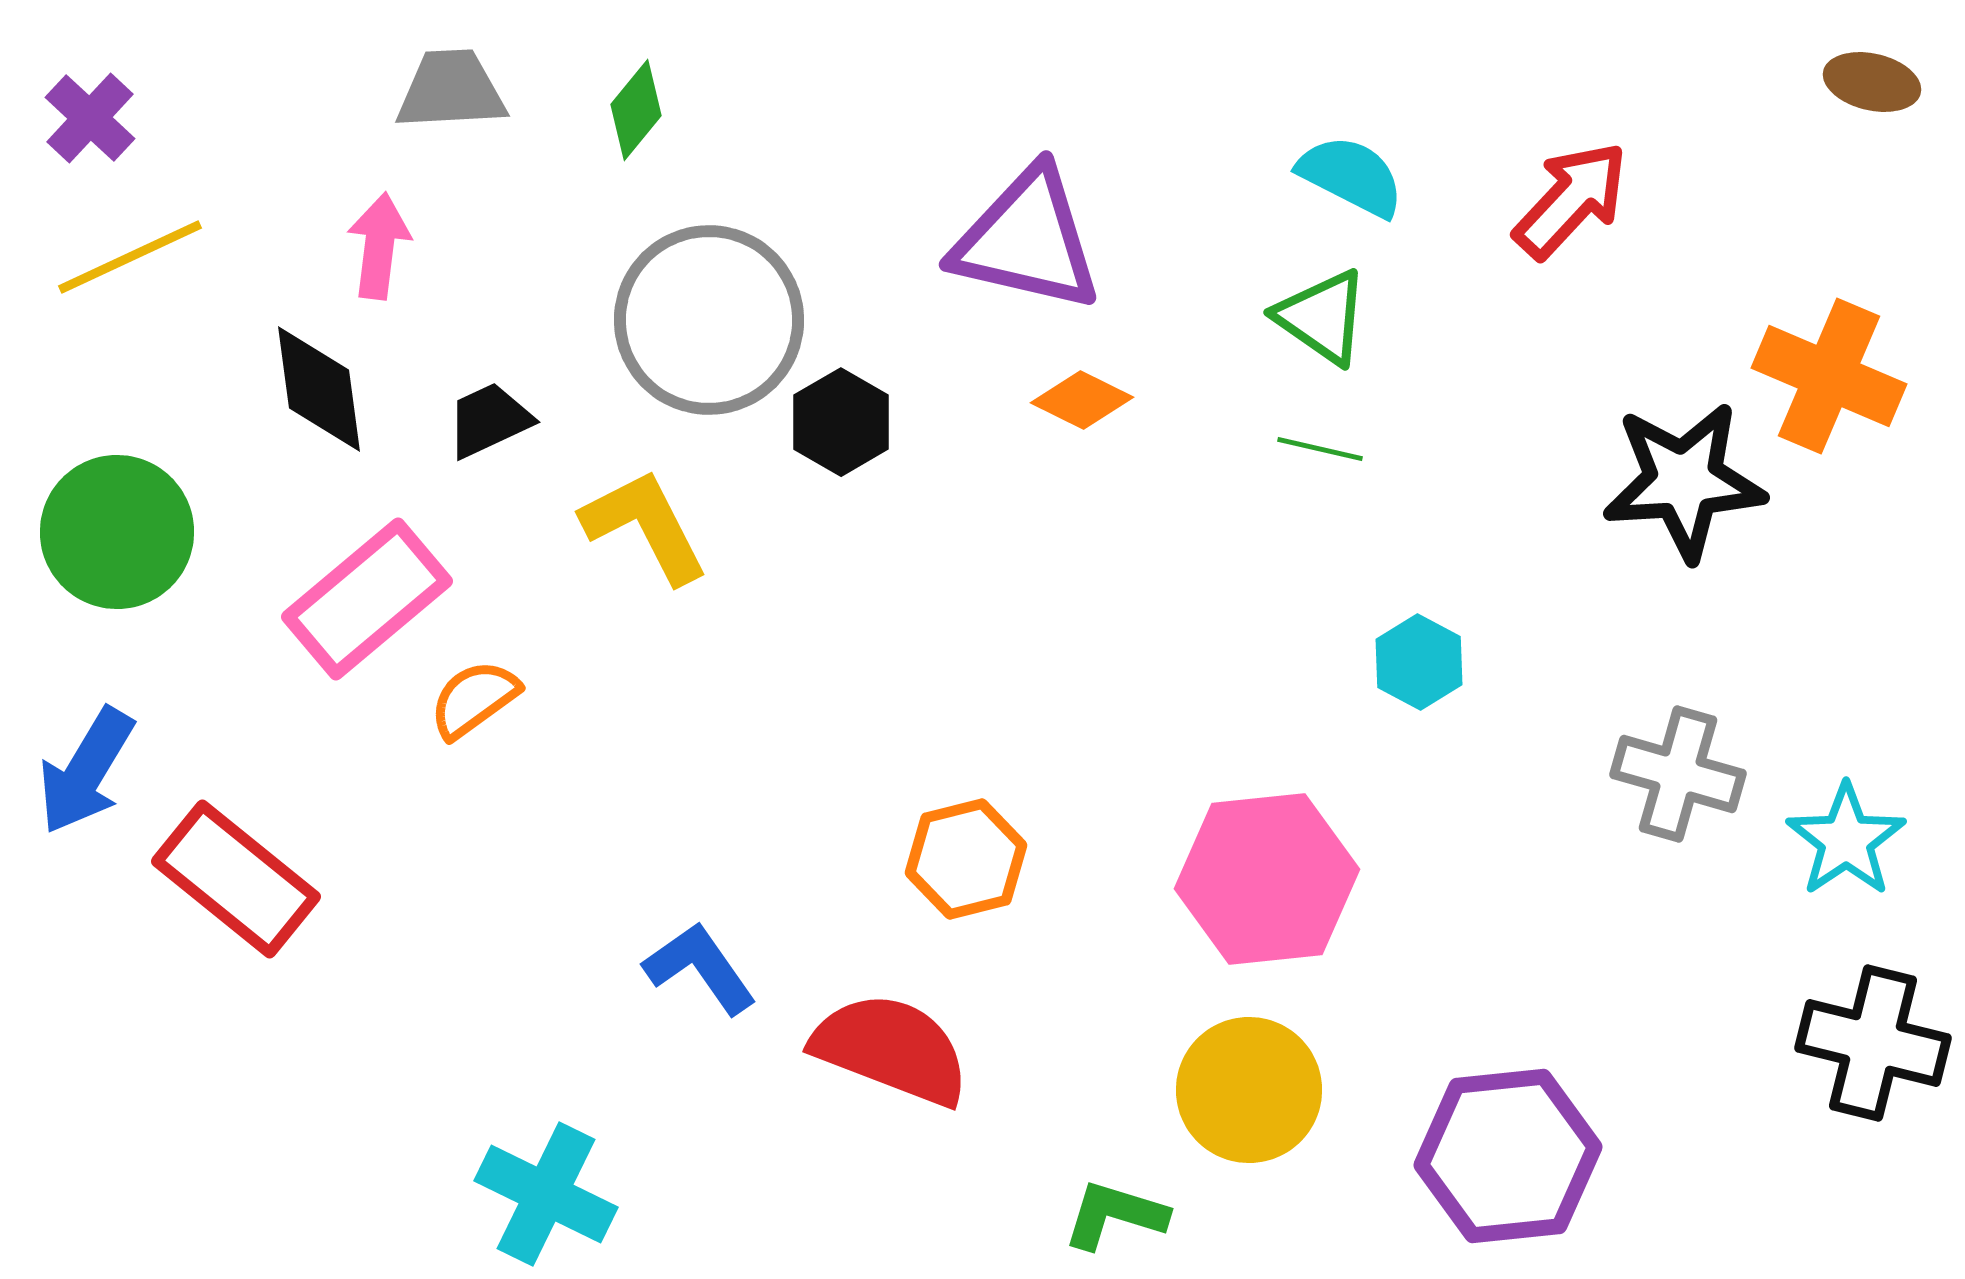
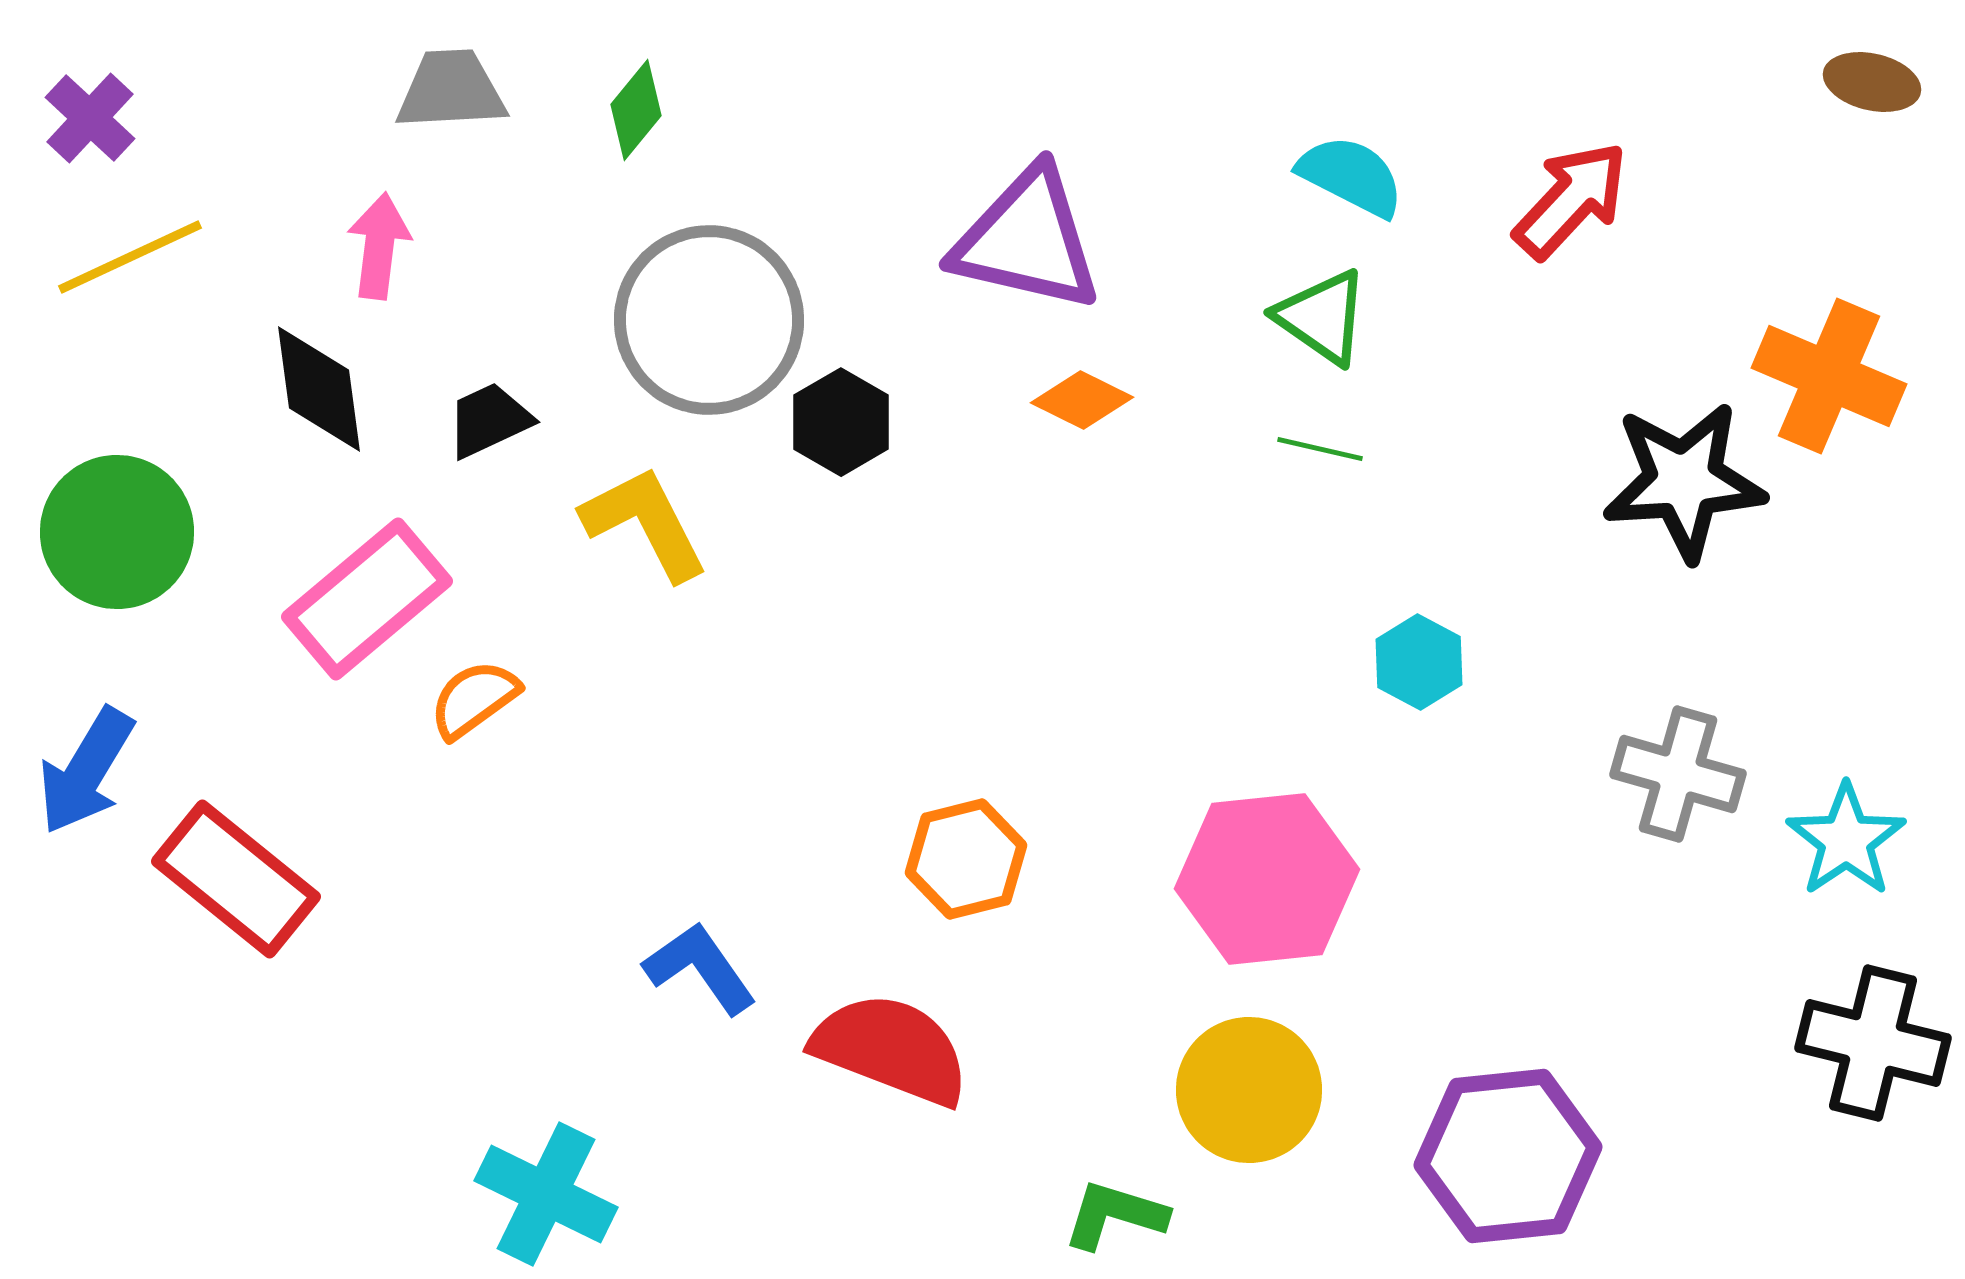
yellow L-shape: moved 3 px up
